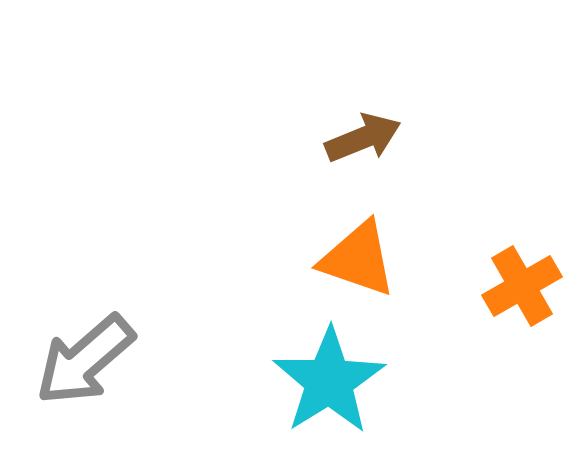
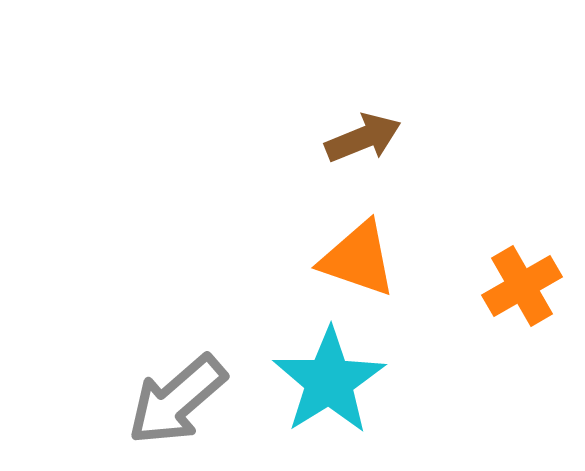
gray arrow: moved 92 px right, 40 px down
